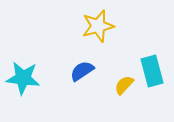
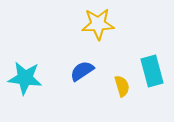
yellow star: moved 2 px up; rotated 12 degrees clockwise
cyan star: moved 2 px right
yellow semicircle: moved 2 px left, 1 px down; rotated 120 degrees clockwise
